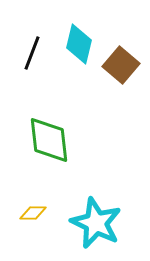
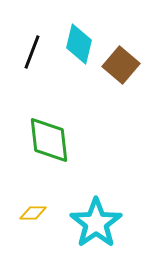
black line: moved 1 px up
cyan star: rotated 12 degrees clockwise
